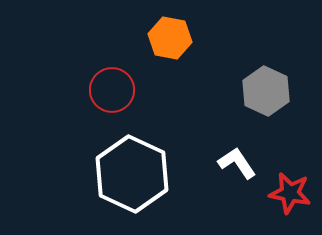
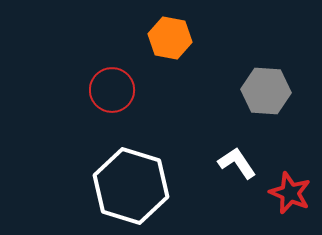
gray hexagon: rotated 21 degrees counterclockwise
white hexagon: moved 1 px left, 12 px down; rotated 8 degrees counterclockwise
red star: rotated 12 degrees clockwise
